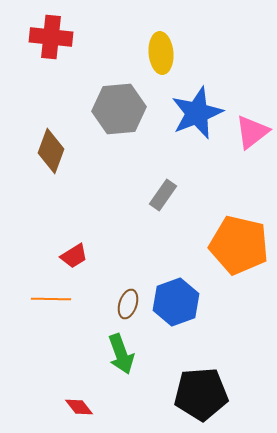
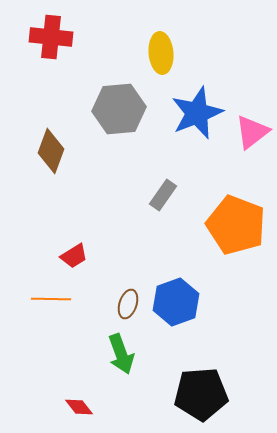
orange pentagon: moved 3 px left, 20 px up; rotated 8 degrees clockwise
